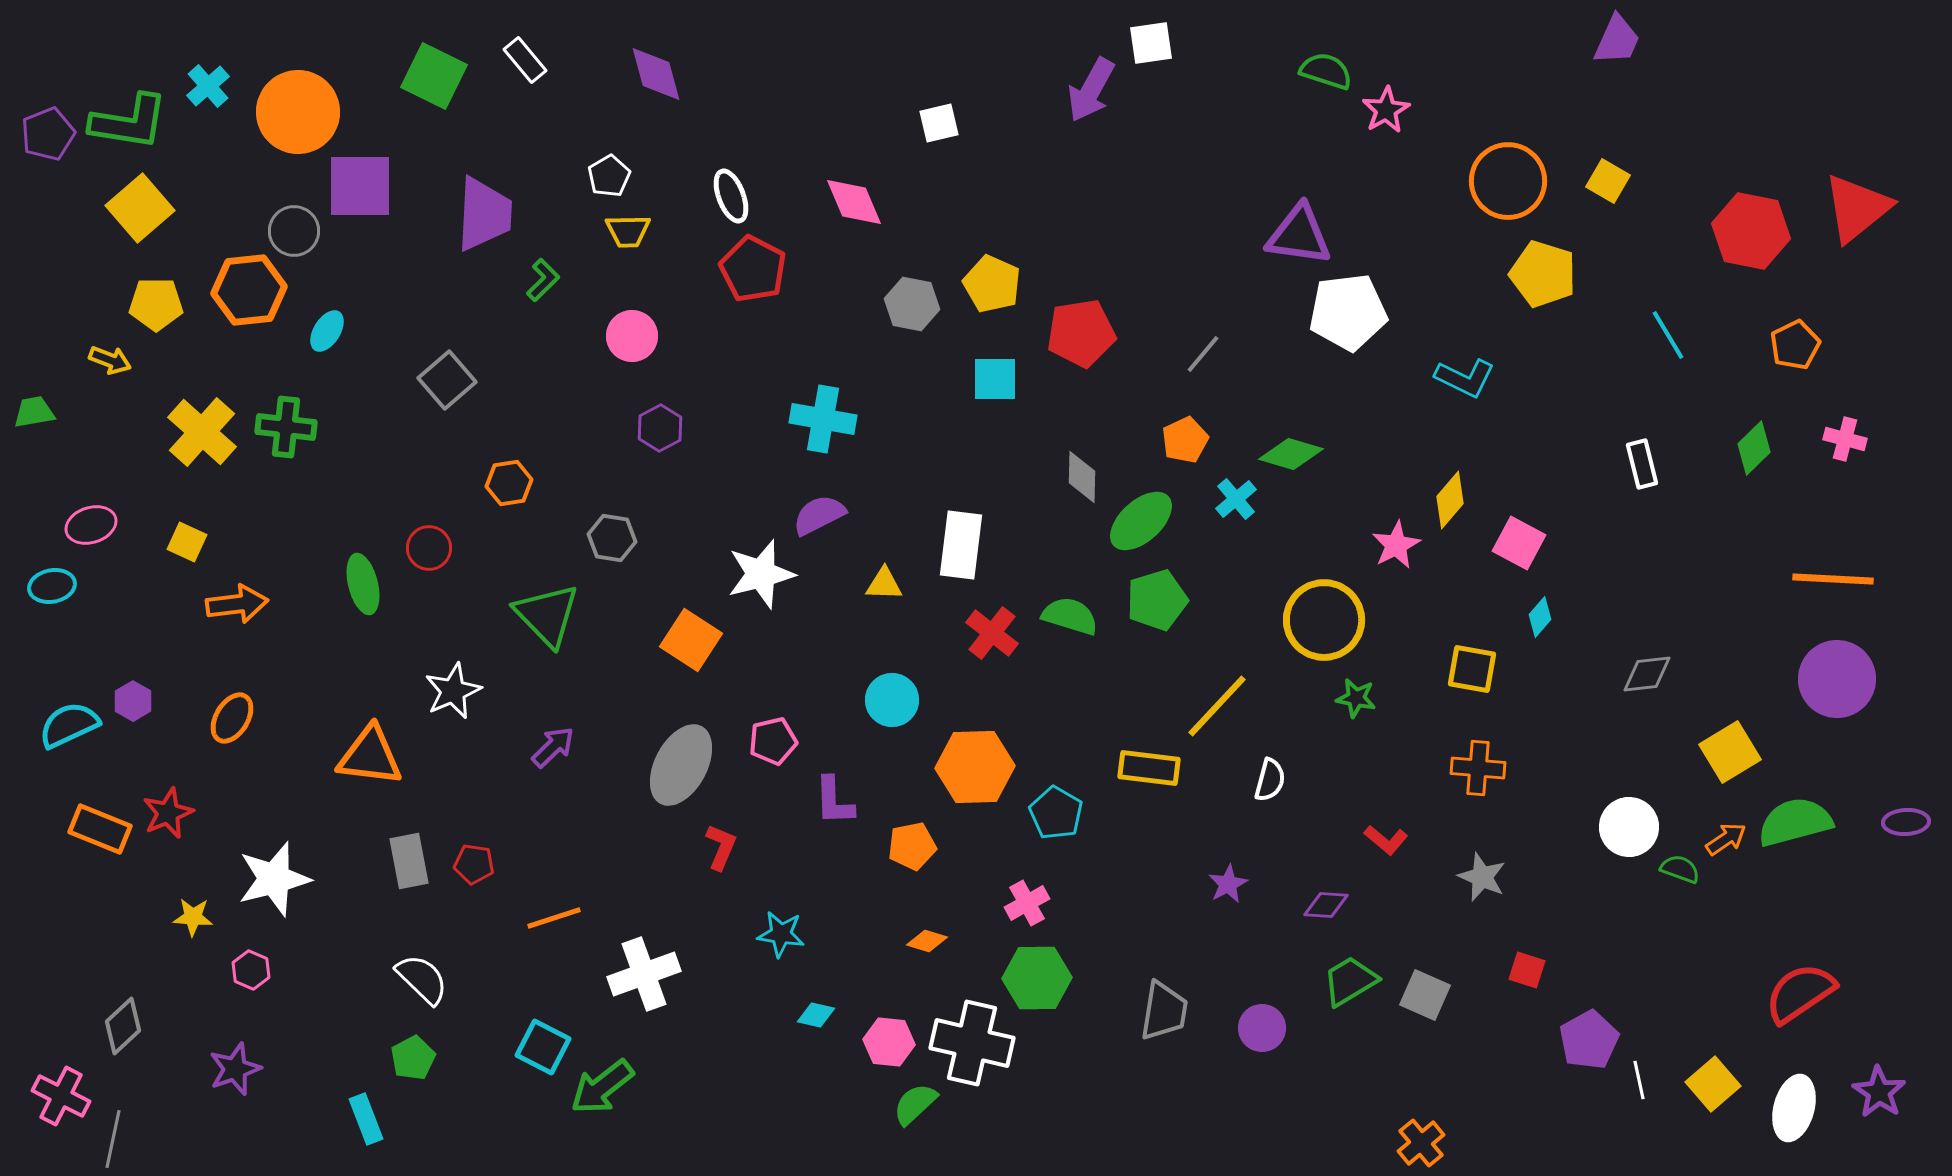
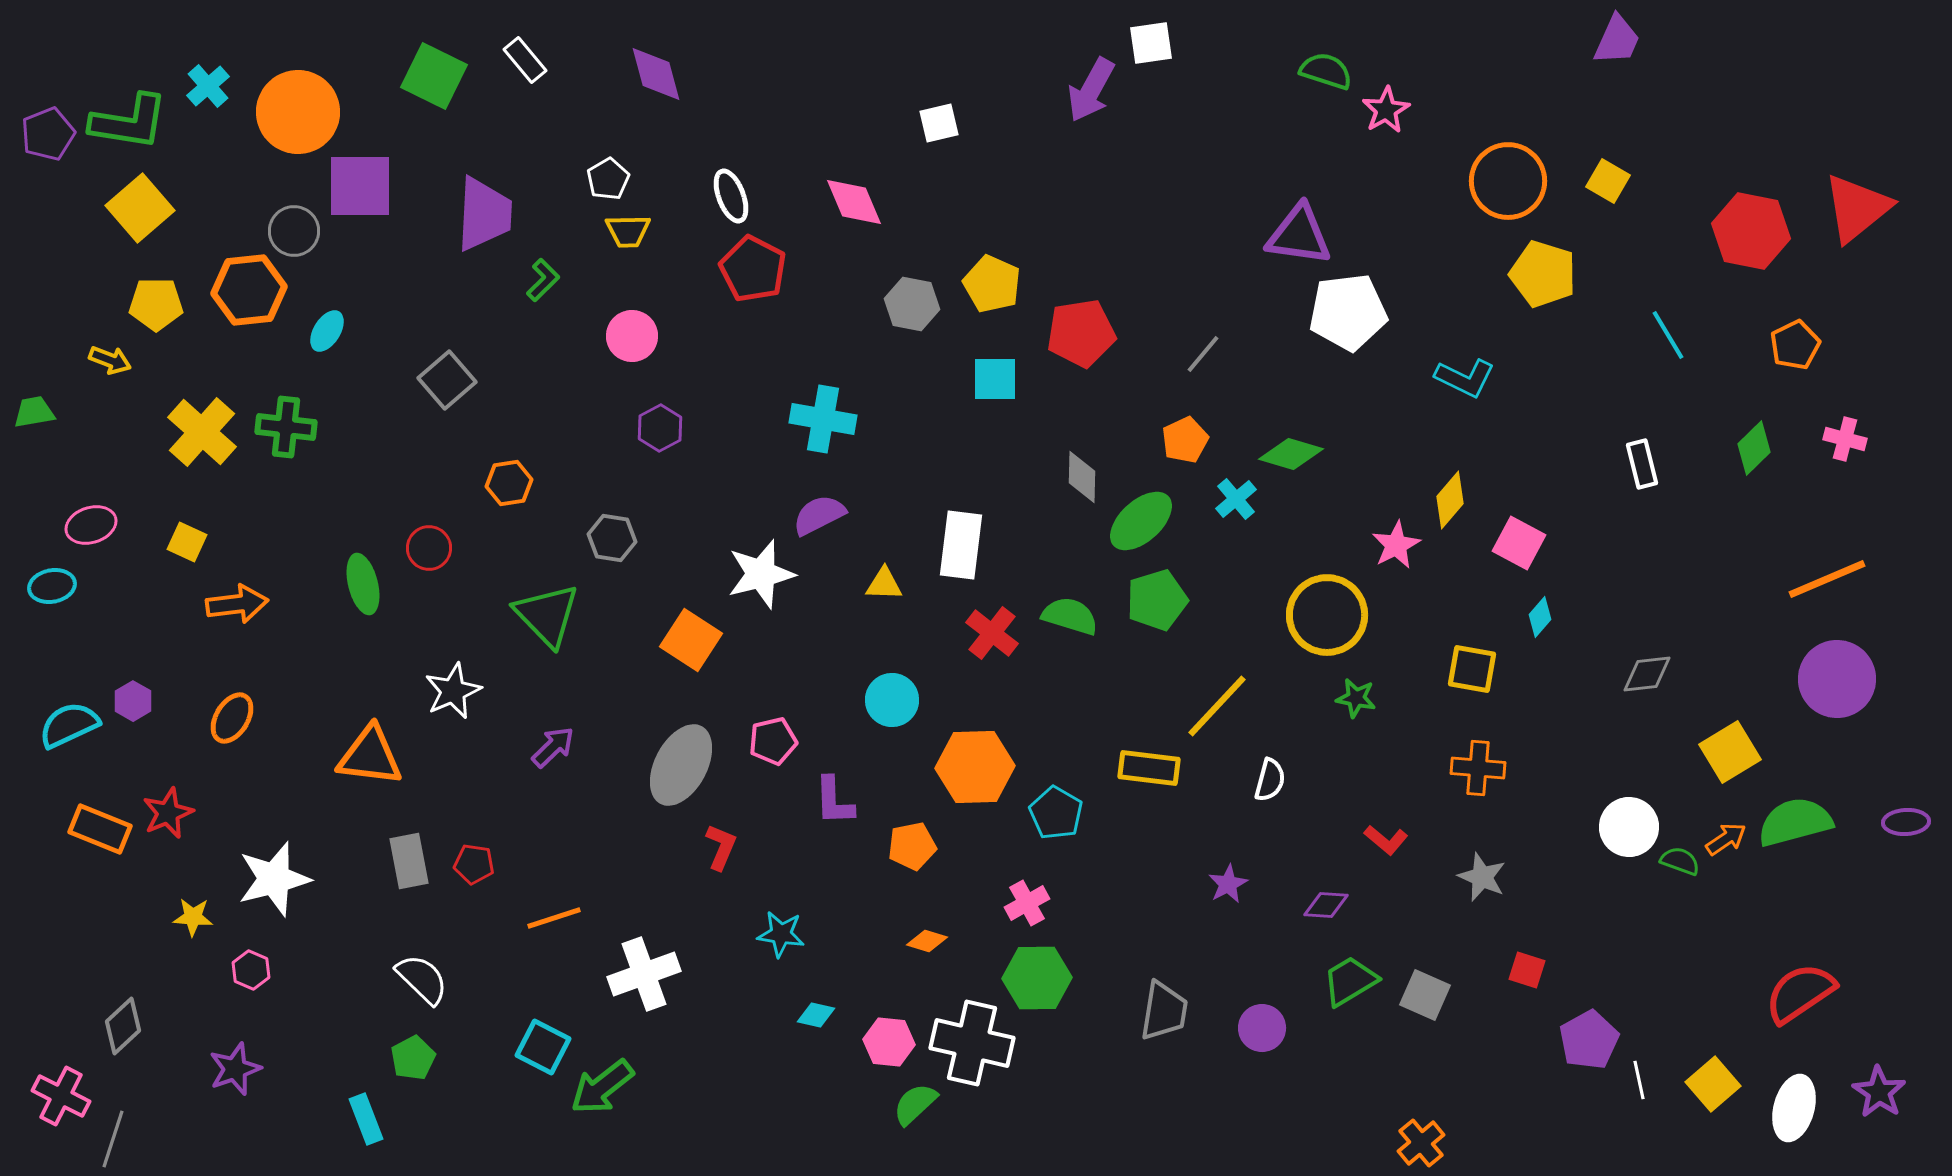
white pentagon at (609, 176): moved 1 px left, 3 px down
orange line at (1833, 579): moved 6 px left; rotated 26 degrees counterclockwise
yellow circle at (1324, 620): moved 3 px right, 5 px up
green semicircle at (1680, 869): moved 8 px up
gray line at (113, 1139): rotated 6 degrees clockwise
